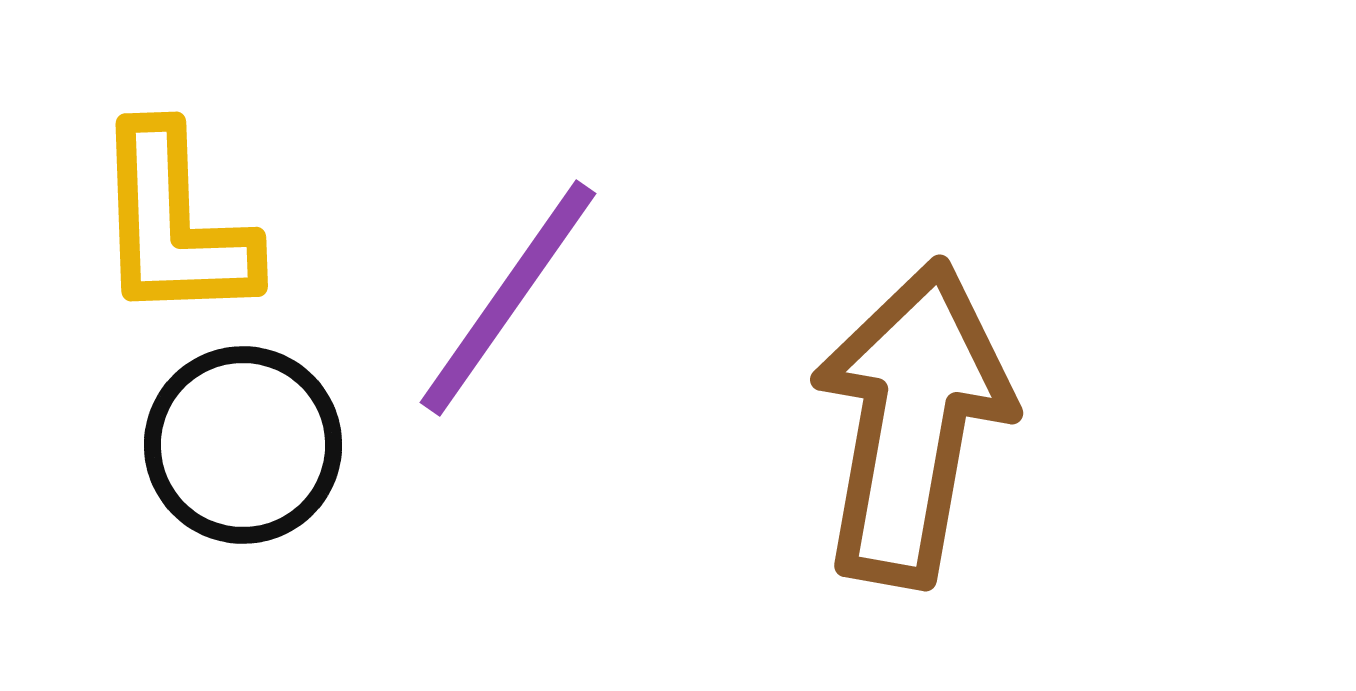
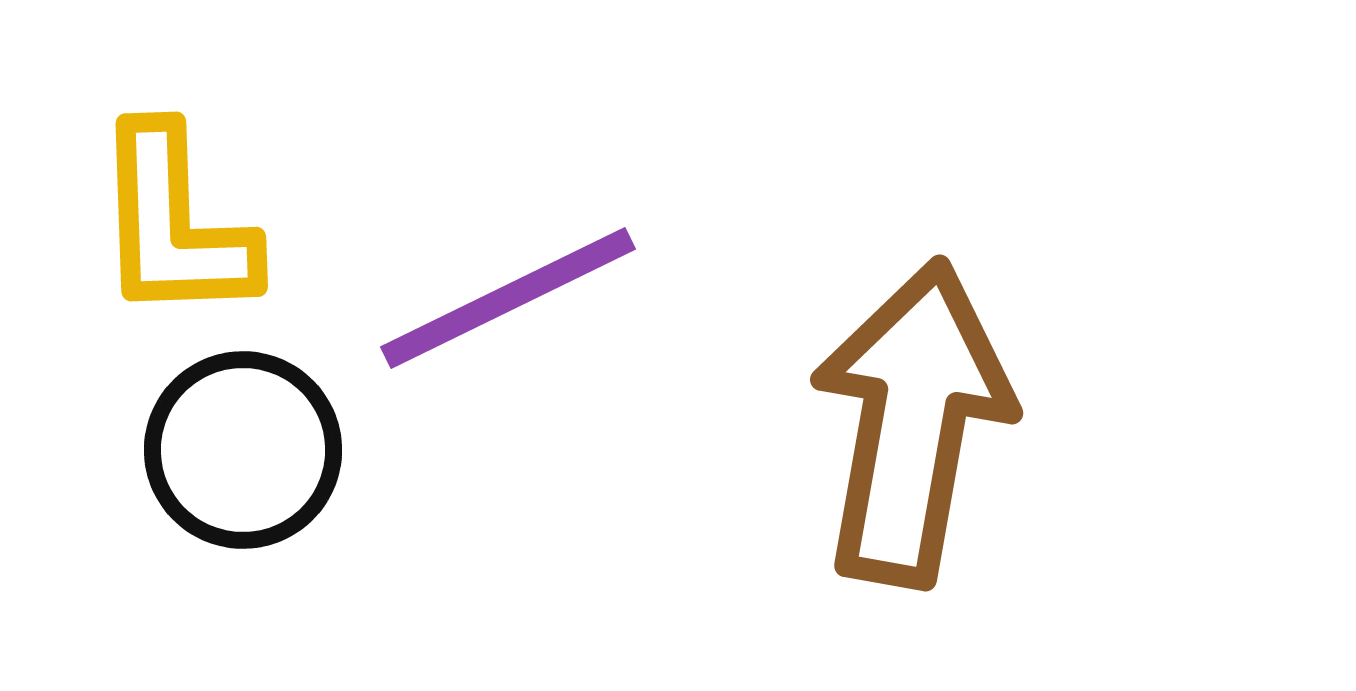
purple line: rotated 29 degrees clockwise
black circle: moved 5 px down
